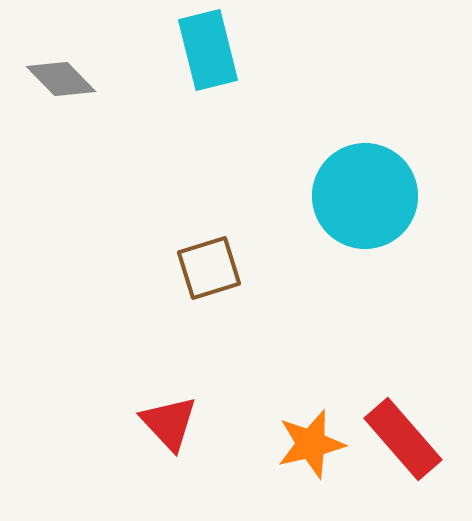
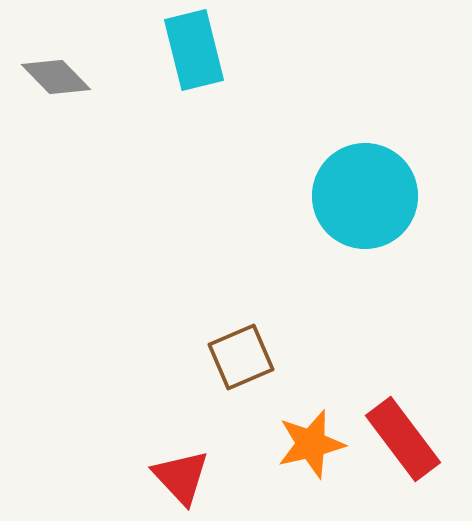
cyan rectangle: moved 14 px left
gray diamond: moved 5 px left, 2 px up
brown square: moved 32 px right, 89 px down; rotated 6 degrees counterclockwise
red triangle: moved 12 px right, 54 px down
red rectangle: rotated 4 degrees clockwise
